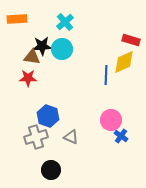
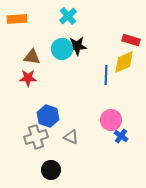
cyan cross: moved 3 px right, 6 px up
black star: moved 35 px right
